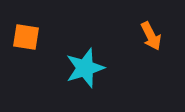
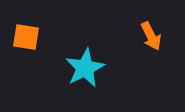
cyan star: rotated 9 degrees counterclockwise
